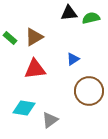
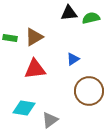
green rectangle: rotated 32 degrees counterclockwise
